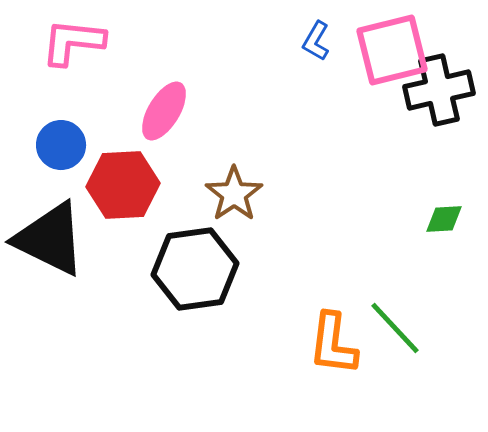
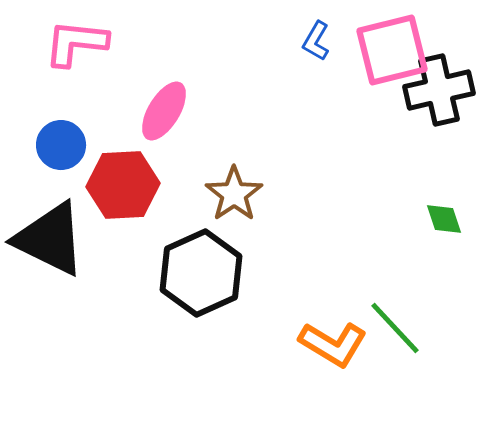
pink L-shape: moved 3 px right, 1 px down
green diamond: rotated 75 degrees clockwise
black hexagon: moved 6 px right, 4 px down; rotated 16 degrees counterclockwise
orange L-shape: rotated 66 degrees counterclockwise
